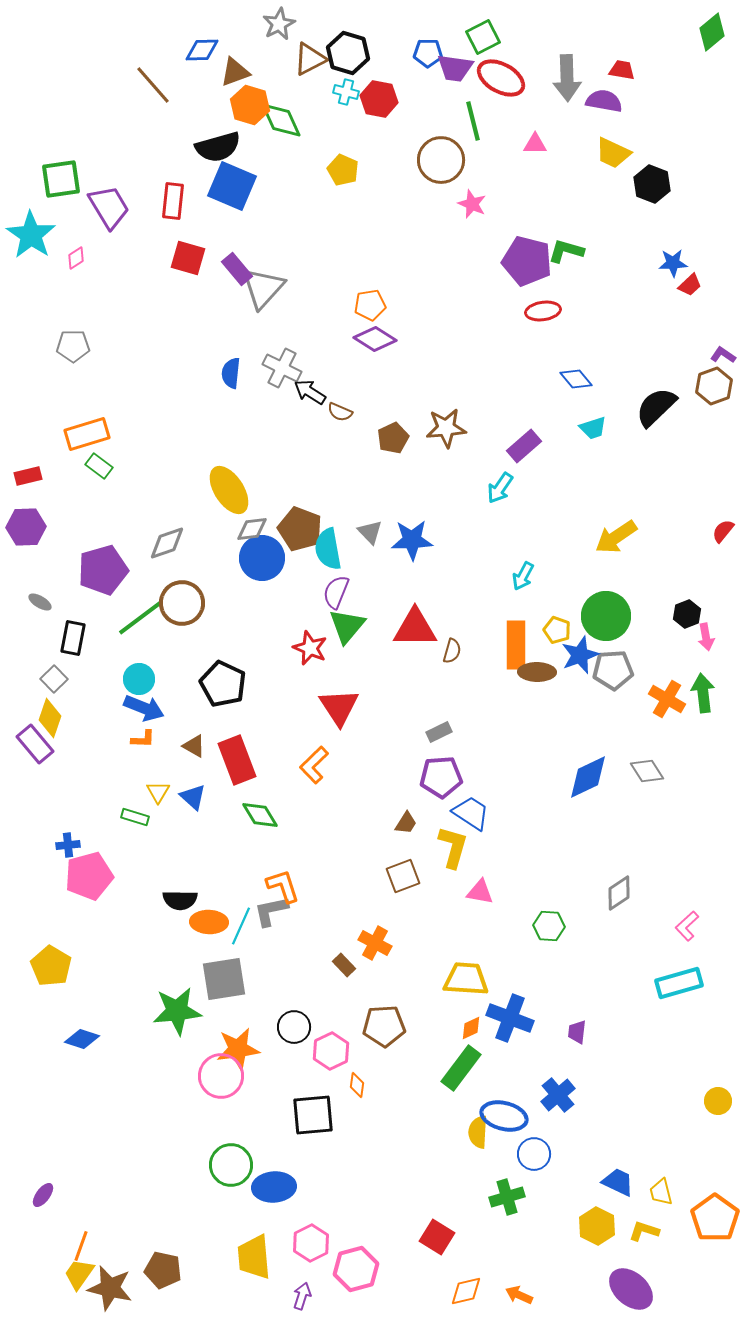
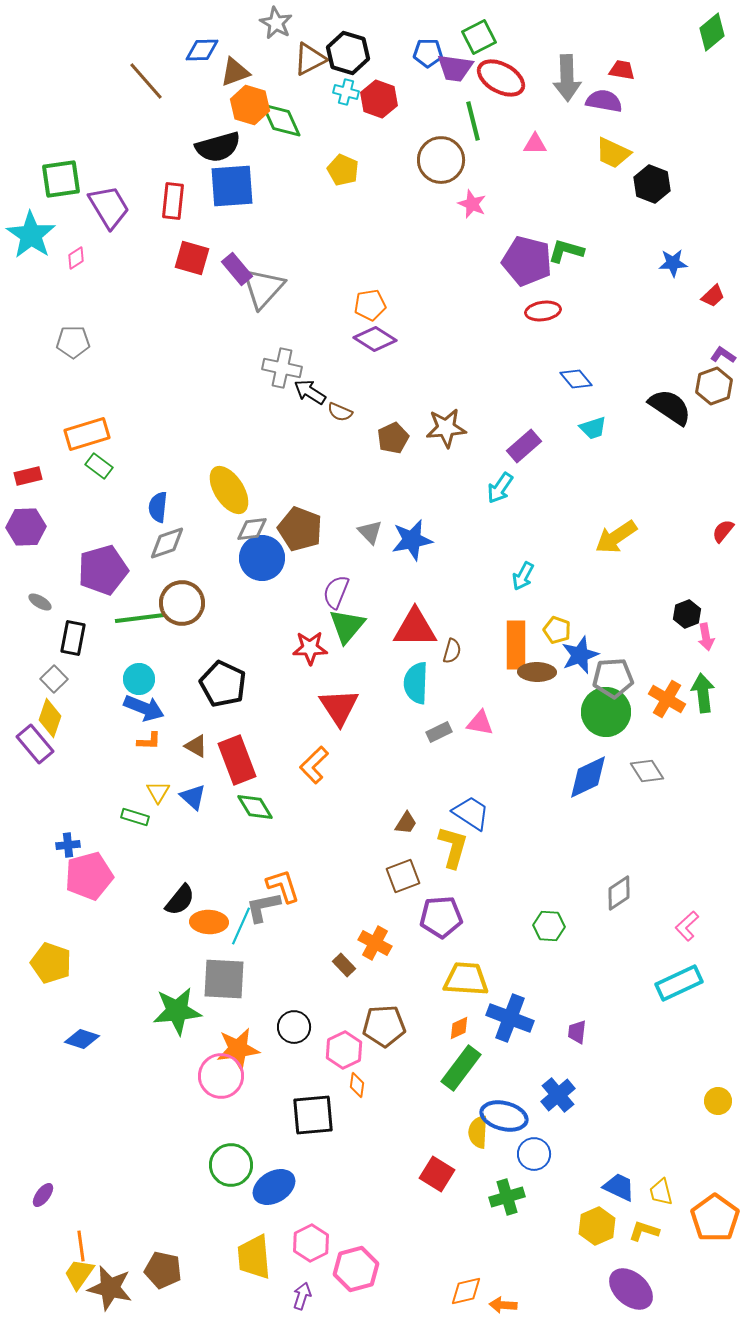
gray star at (279, 24): moved 3 px left, 1 px up; rotated 16 degrees counterclockwise
green square at (483, 37): moved 4 px left
brown line at (153, 85): moved 7 px left, 4 px up
red hexagon at (379, 99): rotated 9 degrees clockwise
blue square at (232, 186): rotated 27 degrees counterclockwise
red square at (188, 258): moved 4 px right
red trapezoid at (690, 285): moved 23 px right, 11 px down
gray pentagon at (73, 346): moved 4 px up
gray cross at (282, 368): rotated 15 degrees counterclockwise
blue semicircle at (231, 373): moved 73 px left, 134 px down
black semicircle at (656, 407): moved 14 px right; rotated 78 degrees clockwise
blue star at (412, 540): rotated 9 degrees counterclockwise
cyan semicircle at (328, 549): moved 88 px right, 134 px down; rotated 12 degrees clockwise
green circle at (606, 616): moved 96 px down
green line at (140, 618): rotated 30 degrees clockwise
red star at (310, 648): rotated 24 degrees counterclockwise
gray pentagon at (613, 670): moved 8 px down
orange L-shape at (143, 739): moved 6 px right, 2 px down
brown triangle at (194, 746): moved 2 px right
purple pentagon at (441, 777): moved 140 px down
green diamond at (260, 815): moved 5 px left, 8 px up
pink triangle at (480, 892): moved 169 px up
black semicircle at (180, 900): rotated 52 degrees counterclockwise
gray L-shape at (271, 911): moved 8 px left, 4 px up
yellow pentagon at (51, 966): moved 3 px up; rotated 12 degrees counterclockwise
gray square at (224, 979): rotated 12 degrees clockwise
cyan rectangle at (679, 983): rotated 9 degrees counterclockwise
orange diamond at (471, 1028): moved 12 px left
pink hexagon at (331, 1051): moved 13 px right, 1 px up
blue trapezoid at (618, 1182): moved 1 px right, 5 px down
blue ellipse at (274, 1187): rotated 27 degrees counterclockwise
yellow hexagon at (597, 1226): rotated 9 degrees clockwise
red square at (437, 1237): moved 63 px up
orange line at (81, 1246): rotated 28 degrees counterclockwise
orange arrow at (519, 1295): moved 16 px left, 10 px down; rotated 20 degrees counterclockwise
